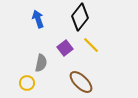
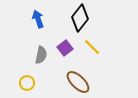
black diamond: moved 1 px down
yellow line: moved 1 px right, 2 px down
gray semicircle: moved 8 px up
brown ellipse: moved 3 px left
